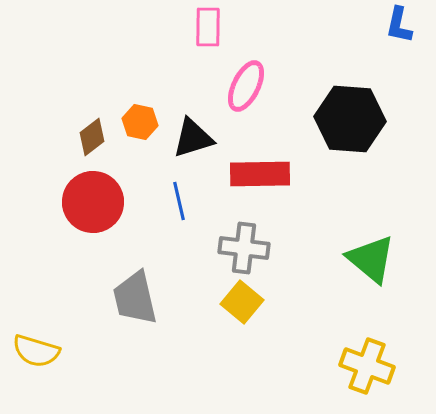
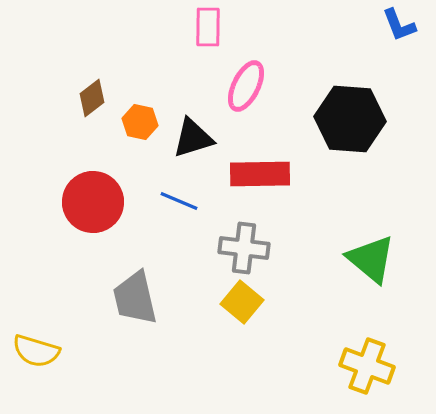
blue L-shape: rotated 33 degrees counterclockwise
brown diamond: moved 39 px up
blue line: rotated 54 degrees counterclockwise
